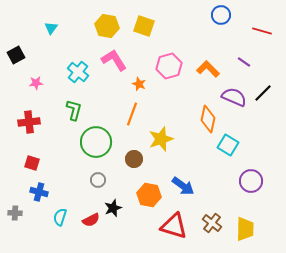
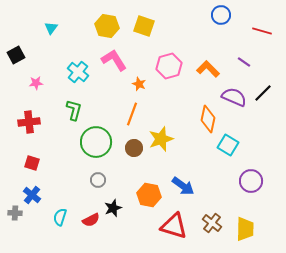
brown circle: moved 11 px up
blue cross: moved 7 px left, 3 px down; rotated 24 degrees clockwise
